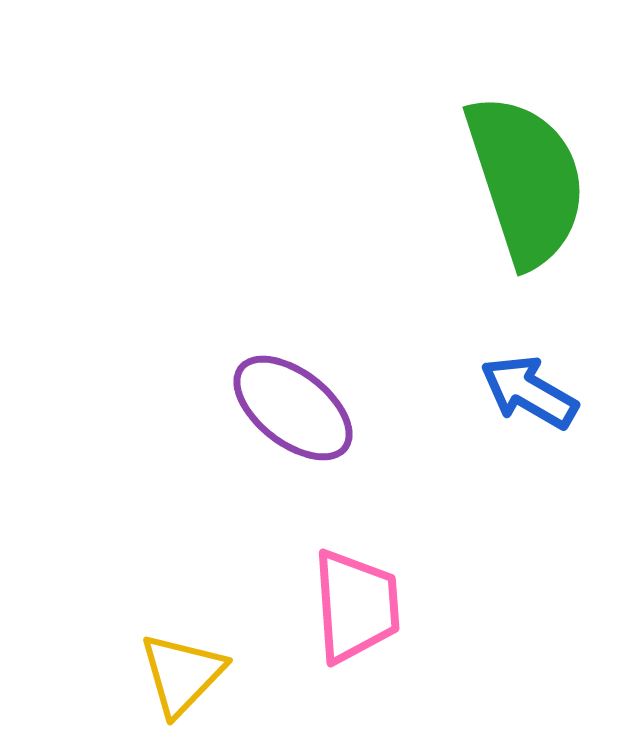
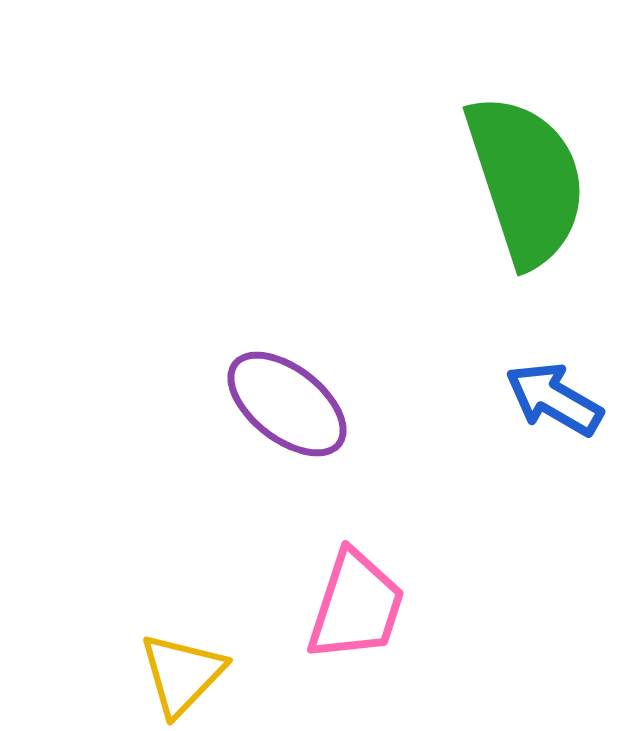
blue arrow: moved 25 px right, 7 px down
purple ellipse: moved 6 px left, 4 px up
pink trapezoid: rotated 22 degrees clockwise
